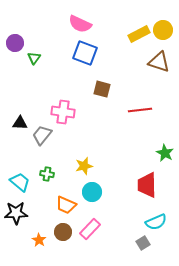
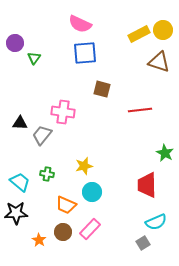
blue square: rotated 25 degrees counterclockwise
